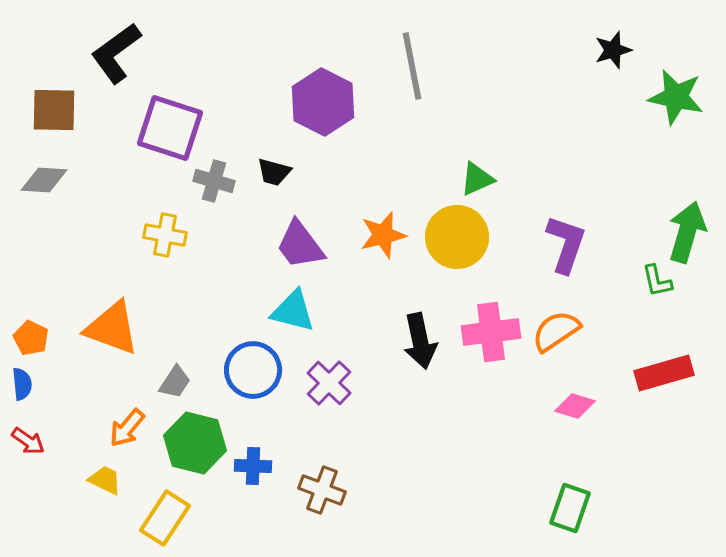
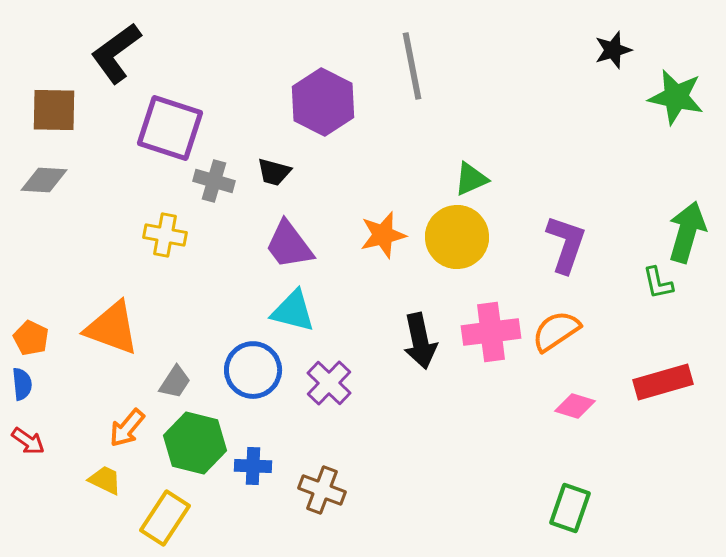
green triangle: moved 6 px left
purple trapezoid: moved 11 px left
green L-shape: moved 1 px right, 2 px down
red rectangle: moved 1 px left, 9 px down
